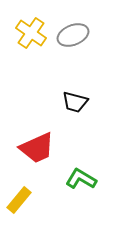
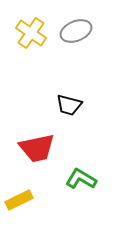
gray ellipse: moved 3 px right, 4 px up
black trapezoid: moved 6 px left, 3 px down
red trapezoid: rotated 12 degrees clockwise
yellow rectangle: rotated 24 degrees clockwise
